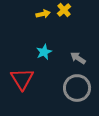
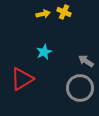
yellow cross: moved 2 px down; rotated 24 degrees counterclockwise
gray arrow: moved 8 px right, 3 px down
red triangle: rotated 30 degrees clockwise
gray circle: moved 3 px right
